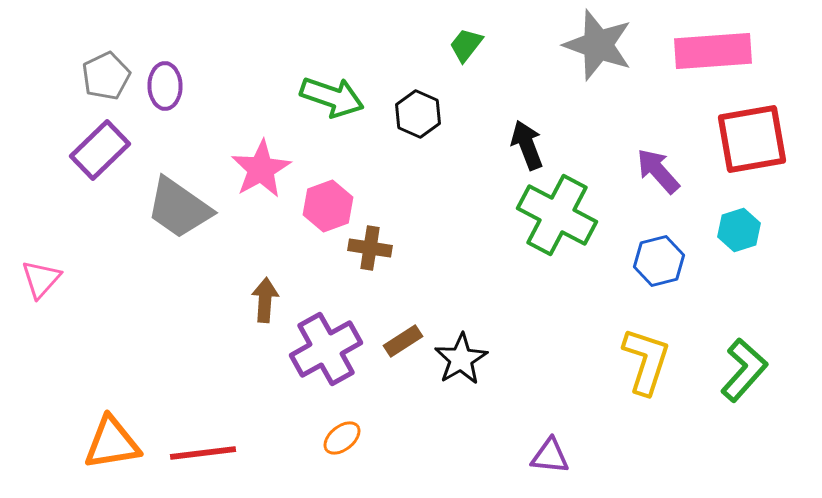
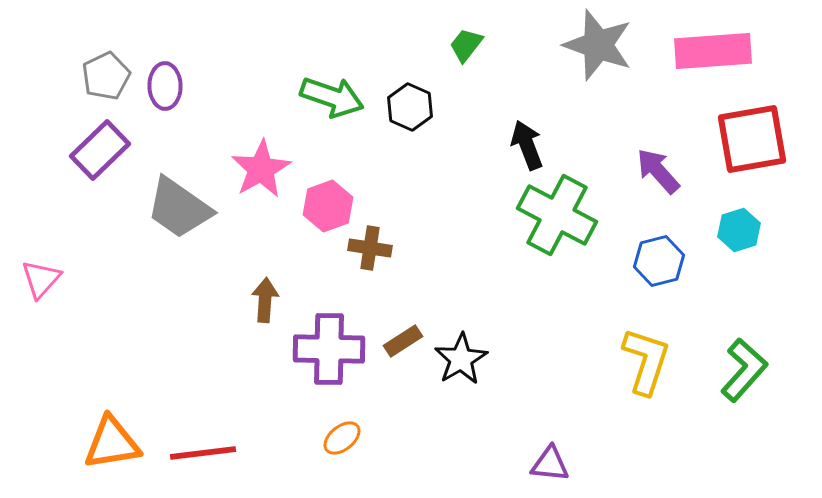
black hexagon: moved 8 px left, 7 px up
purple cross: moved 3 px right; rotated 30 degrees clockwise
purple triangle: moved 8 px down
